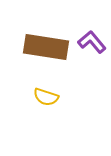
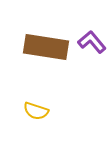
yellow semicircle: moved 10 px left, 14 px down
